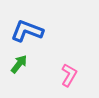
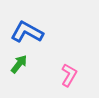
blue L-shape: moved 1 px down; rotated 8 degrees clockwise
